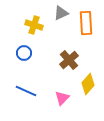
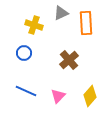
yellow diamond: moved 2 px right, 12 px down
pink triangle: moved 4 px left, 2 px up
